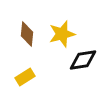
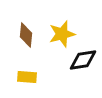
brown diamond: moved 1 px left, 1 px down
yellow rectangle: moved 2 px right; rotated 36 degrees clockwise
